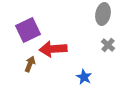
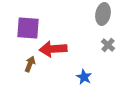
purple square: moved 2 px up; rotated 30 degrees clockwise
